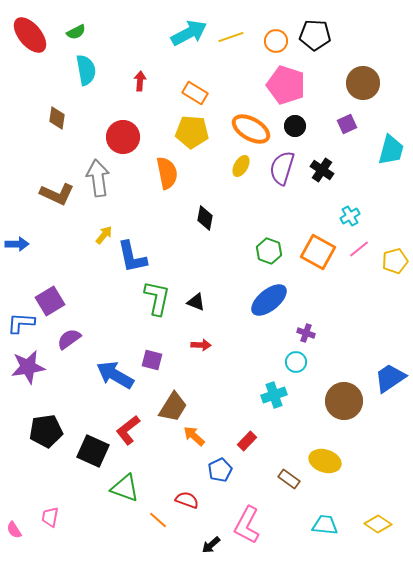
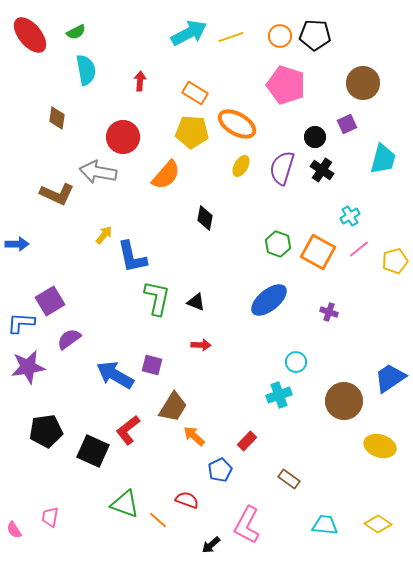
orange circle at (276, 41): moved 4 px right, 5 px up
black circle at (295, 126): moved 20 px right, 11 px down
orange ellipse at (251, 129): moved 14 px left, 5 px up
cyan trapezoid at (391, 150): moved 8 px left, 9 px down
orange semicircle at (167, 173): moved 1 px left, 2 px down; rotated 52 degrees clockwise
gray arrow at (98, 178): moved 6 px up; rotated 72 degrees counterclockwise
green hexagon at (269, 251): moved 9 px right, 7 px up
purple cross at (306, 333): moved 23 px right, 21 px up
purple square at (152, 360): moved 5 px down
cyan cross at (274, 395): moved 5 px right
yellow ellipse at (325, 461): moved 55 px right, 15 px up
green triangle at (125, 488): moved 16 px down
